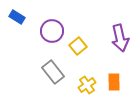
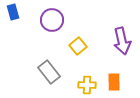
blue rectangle: moved 4 px left, 5 px up; rotated 42 degrees clockwise
purple circle: moved 11 px up
purple arrow: moved 2 px right, 3 px down
gray rectangle: moved 4 px left
yellow cross: rotated 36 degrees clockwise
